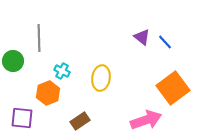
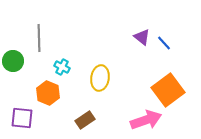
blue line: moved 1 px left, 1 px down
cyan cross: moved 4 px up
yellow ellipse: moved 1 px left
orange square: moved 5 px left, 2 px down
orange hexagon: rotated 15 degrees counterclockwise
brown rectangle: moved 5 px right, 1 px up
